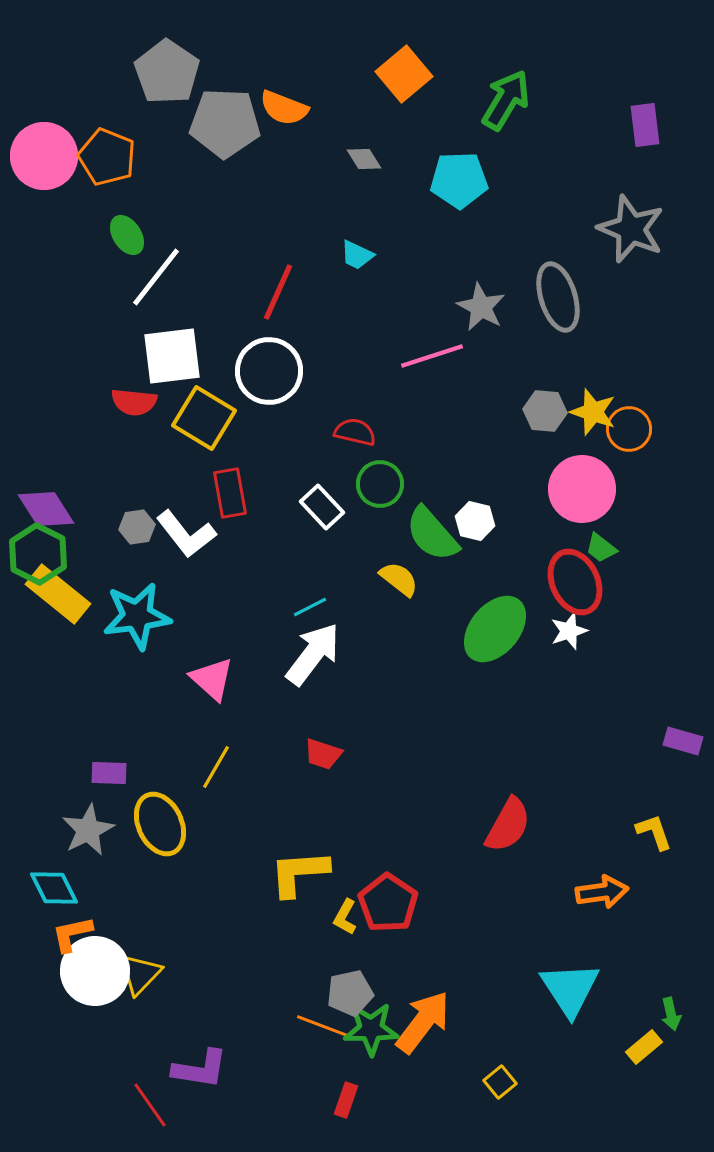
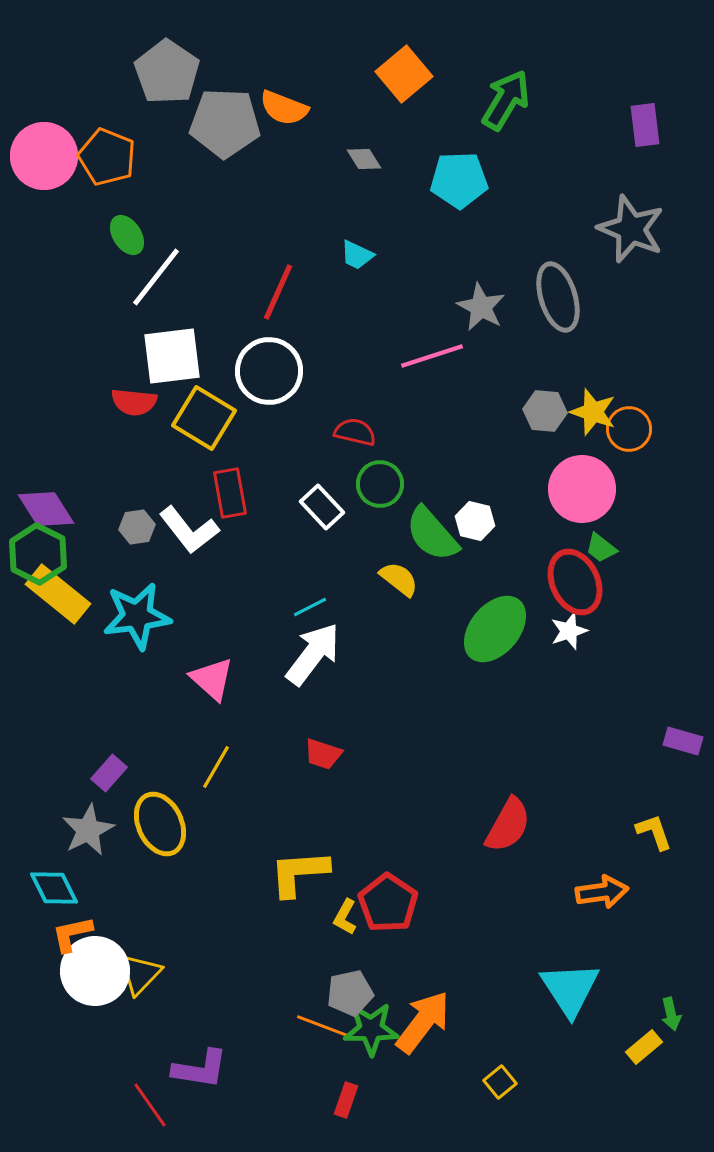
white L-shape at (186, 534): moved 3 px right, 4 px up
purple rectangle at (109, 773): rotated 51 degrees counterclockwise
